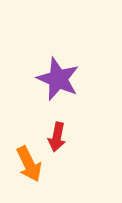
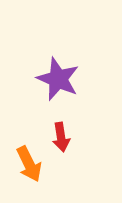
red arrow: moved 4 px right; rotated 20 degrees counterclockwise
